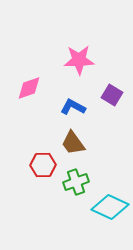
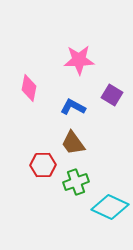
pink diamond: rotated 60 degrees counterclockwise
